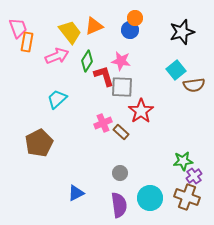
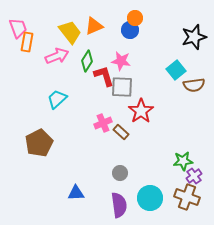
black star: moved 12 px right, 5 px down
blue triangle: rotated 24 degrees clockwise
